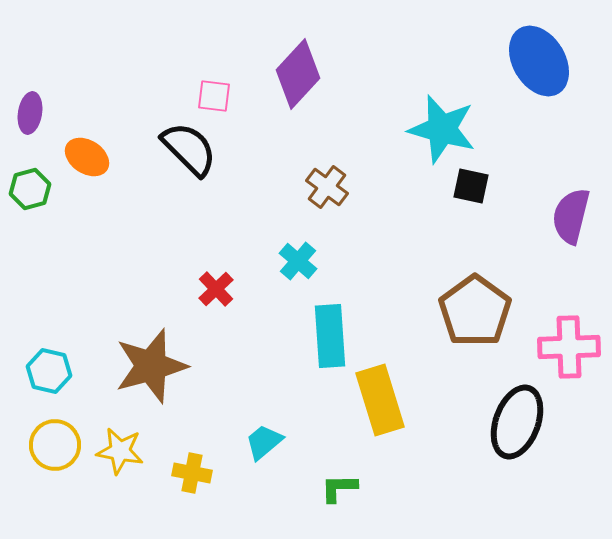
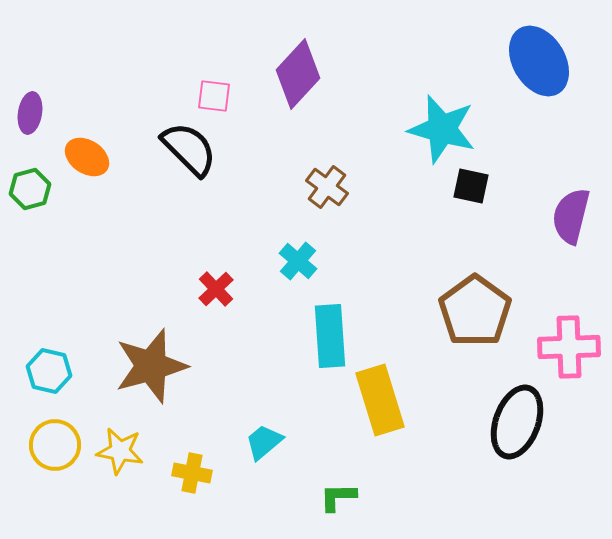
green L-shape: moved 1 px left, 9 px down
